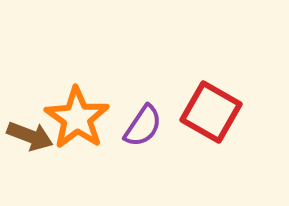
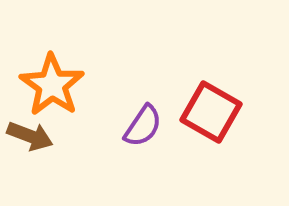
orange star: moved 25 px left, 33 px up
